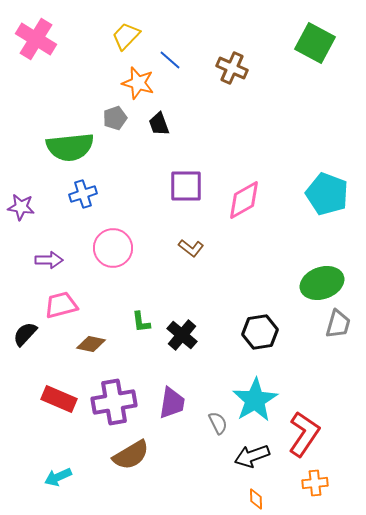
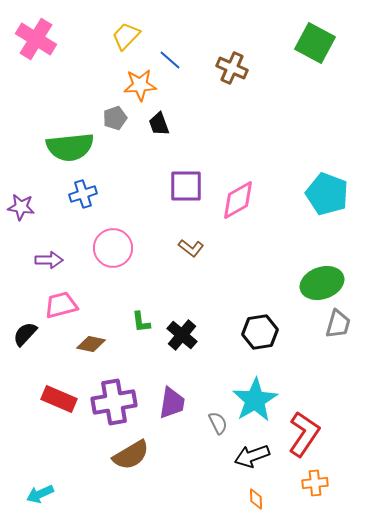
orange star: moved 2 px right, 2 px down; rotated 20 degrees counterclockwise
pink diamond: moved 6 px left
cyan arrow: moved 18 px left, 17 px down
